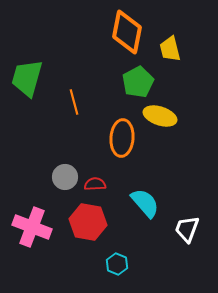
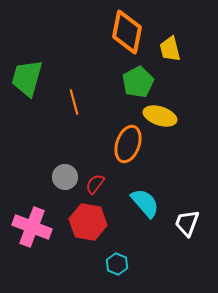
orange ellipse: moved 6 px right, 6 px down; rotated 15 degrees clockwise
red semicircle: rotated 50 degrees counterclockwise
white trapezoid: moved 6 px up
